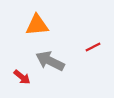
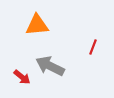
red line: rotated 42 degrees counterclockwise
gray arrow: moved 5 px down
